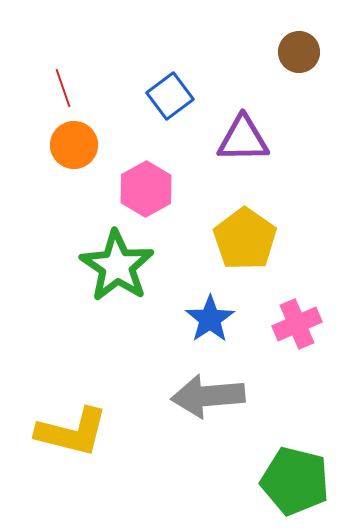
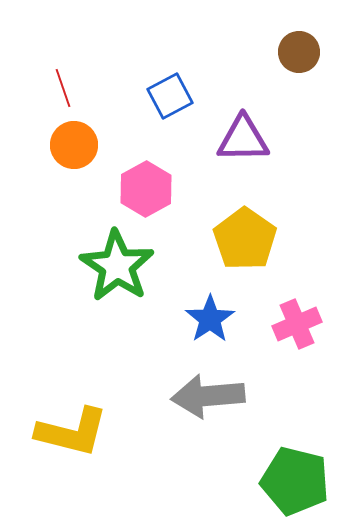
blue square: rotated 9 degrees clockwise
